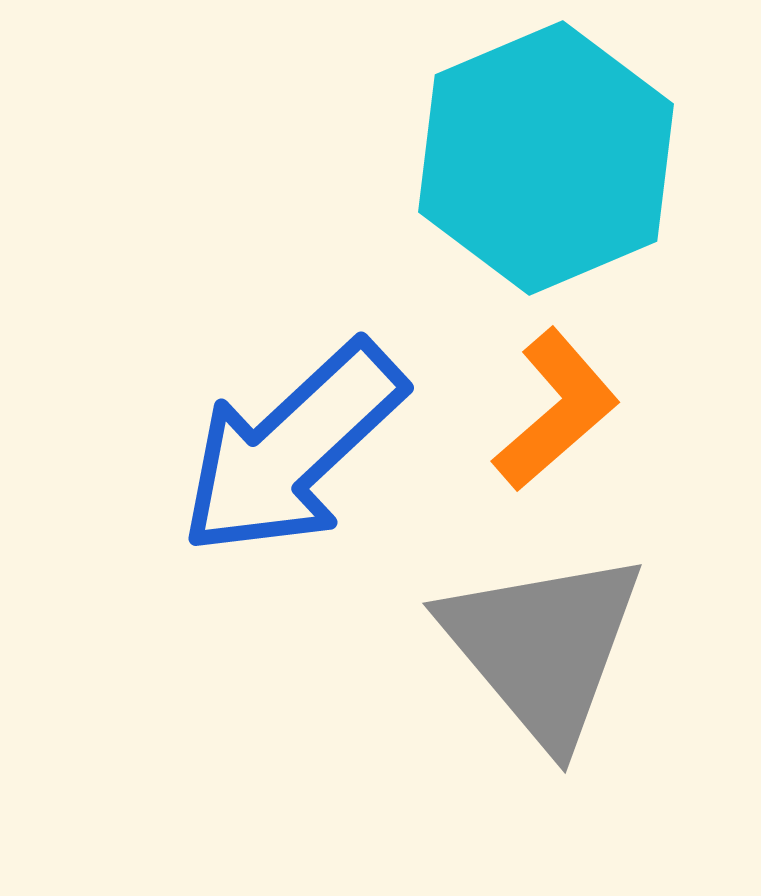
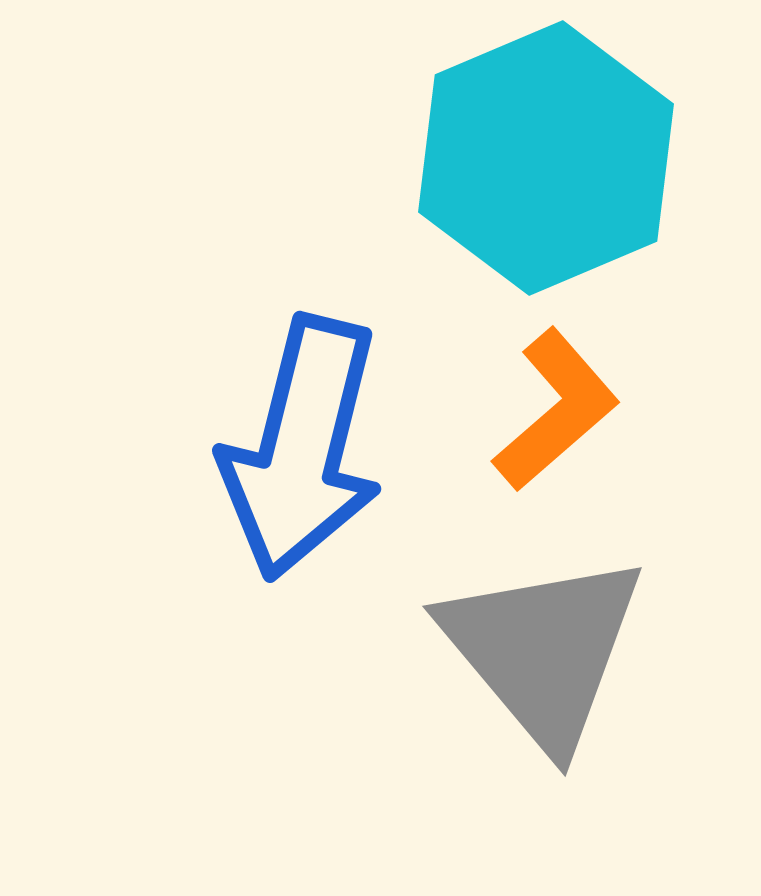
blue arrow: moved 10 px right, 1 px up; rotated 33 degrees counterclockwise
gray triangle: moved 3 px down
